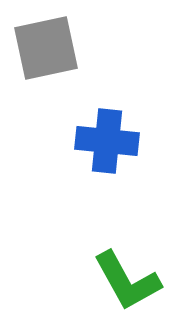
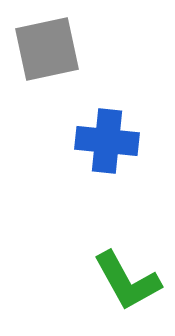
gray square: moved 1 px right, 1 px down
